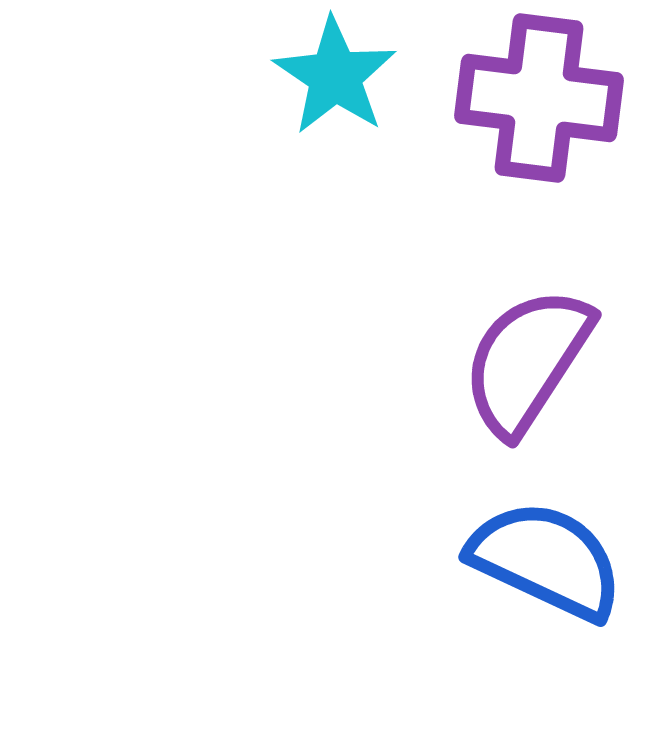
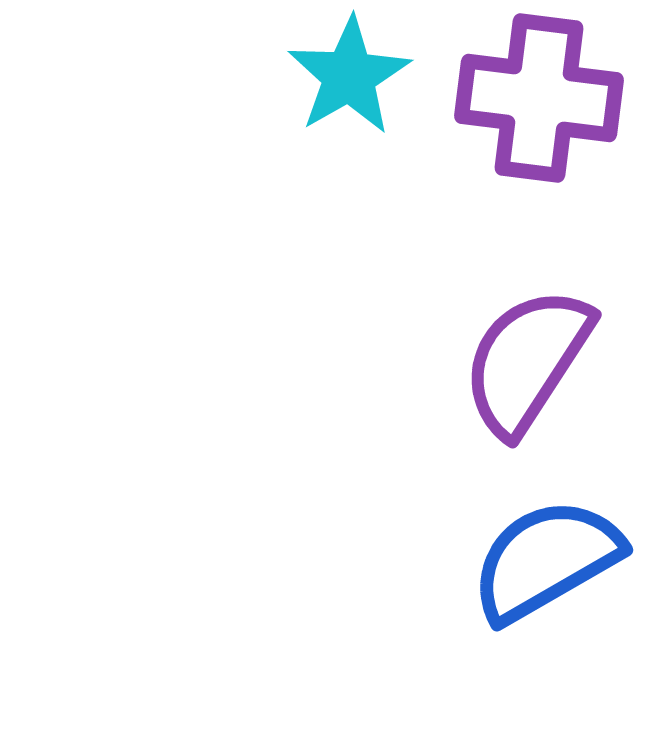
cyan star: moved 14 px right; rotated 8 degrees clockwise
blue semicircle: rotated 55 degrees counterclockwise
